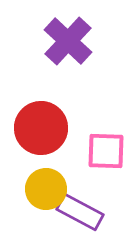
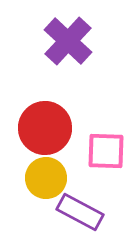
red circle: moved 4 px right
yellow circle: moved 11 px up
